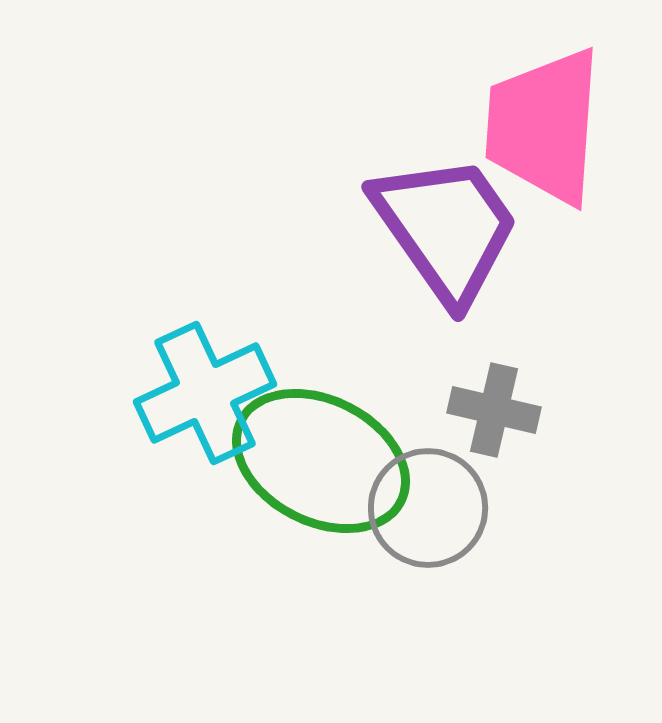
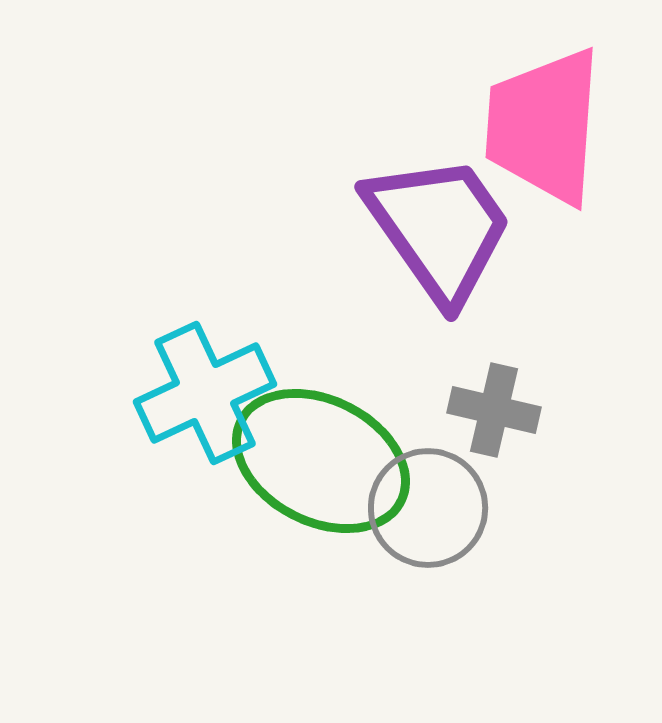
purple trapezoid: moved 7 px left
